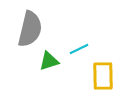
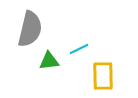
green triangle: rotated 10 degrees clockwise
